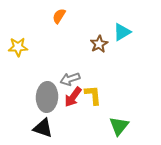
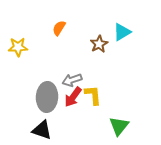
orange semicircle: moved 12 px down
gray arrow: moved 2 px right, 1 px down
black triangle: moved 1 px left, 2 px down
